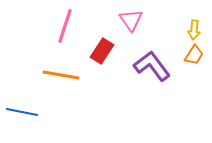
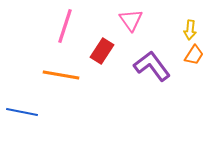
yellow arrow: moved 4 px left
